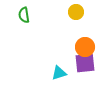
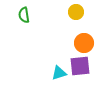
orange circle: moved 1 px left, 4 px up
purple square: moved 5 px left, 3 px down
